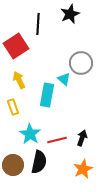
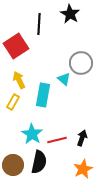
black star: rotated 18 degrees counterclockwise
black line: moved 1 px right
cyan rectangle: moved 4 px left
yellow rectangle: moved 5 px up; rotated 49 degrees clockwise
cyan star: moved 2 px right
